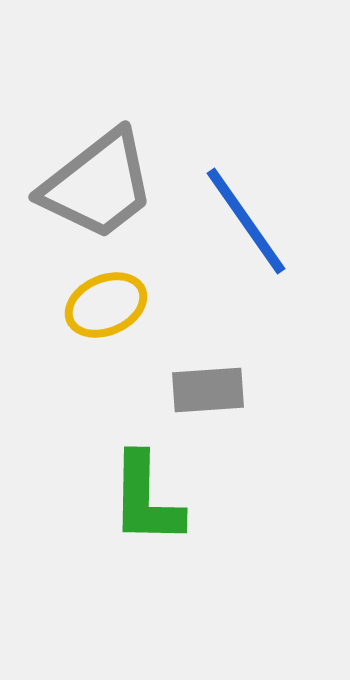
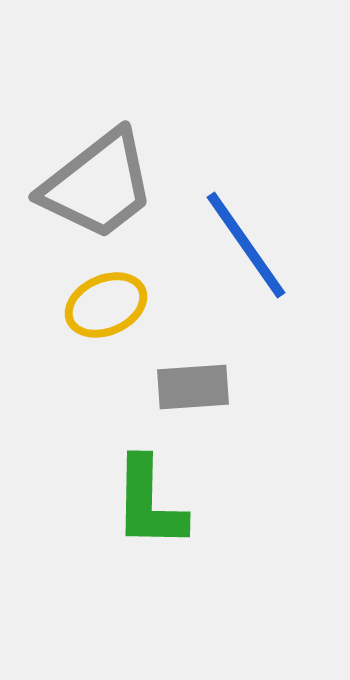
blue line: moved 24 px down
gray rectangle: moved 15 px left, 3 px up
green L-shape: moved 3 px right, 4 px down
